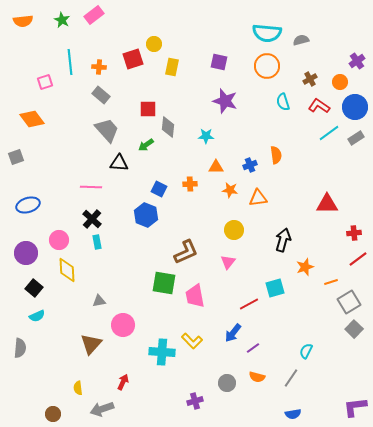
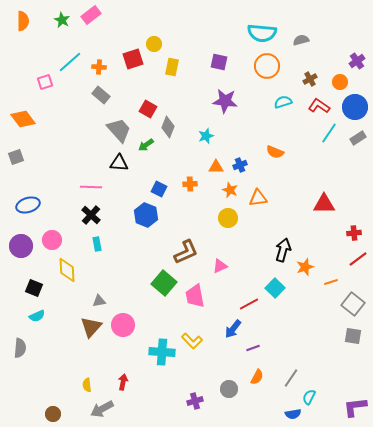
pink rectangle at (94, 15): moved 3 px left
orange semicircle at (23, 21): rotated 84 degrees counterclockwise
cyan semicircle at (267, 33): moved 5 px left
cyan line at (70, 62): rotated 55 degrees clockwise
purple star at (225, 101): rotated 10 degrees counterclockwise
cyan semicircle at (283, 102): rotated 90 degrees clockwise
red square at (148, 109): rotated 30 degrees clockwise
orange diamond at (32, 119): moved 9 px left
gray diamond at (168, 127): rotated 15 degrees clockwise
gray trapezoid at (107, 130): moved 12 px right
cyan line at (329, 133): rotated 20 degrees counterclockwise
cyan star at (206, 136): rotated 21 degrees counterclockwise
gray rectangle at (356, 138): moved 2 px right
orange semicircle at (276, 155): moved 1 px left, 3 px up; rotated 120 degrees clockwise
blue cross at (250, 165): moved 10 px left
orange star at (230, 190): rotated 14 degrees clockwise
red triangle at (327, 204): moved 3 px left
black cross at (92, 219): moved 1 px left, 4 px up
yellow circle at (234, 230): moved 6 px left, 12 px up
pink circle at (59, 240): moved 7 px left
black arrow at (283, 240): moved 10 px down
cyan rectangle at (97, 242): moved 2 px down
purple circle at (26, 253): moved 5 px left, 7 px up
pink triangle at (228, 262): moved 8 px left, 4 px down; rotated 28 degrees clockwise
green square at (164, 283): rotated 30 degrees clockwise
black square at (34, 288): rotated 18 degrees counterclockwise
cyan square at (275, 288): rotated 30 degrees counterclockwise
gray square at (349, 302): moved 4 px right, 2 px down; rotated 20 degrees counterclockwise
gray square at (354, 329): moved 1 px left, 7 px down; rotated 36 degrees counterclockwise
blue arrow at (233, 333): moved 4 px up
brown triangle at (91, 344): moved 17 px up
purple line at (253, 348): rotated 16 degrees clockwise
cyan semicircle at (306, 351): moved 3 px right, 46 px down
orange semicircle at (257, 377): rotated 77 degrees counterclockwise
red arrow at (123, 382): rotated 14 degrees counterclockwise
gray circle at (227, 383): moved 2 px right, 6 px down
yellow semicircle at (78, 388): moved 9 px right, 3 px up
gray arrow at (102, 409): rotated 10 degrees counterclockwise
